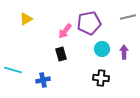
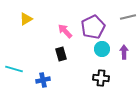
purple pentagon: moved 4 px right, 4 px down; rotated 15 degrees counterclockwise
pink arrow: rotated 98 degrees clockwise
cyan line: moved 1 px right, 1 px up
